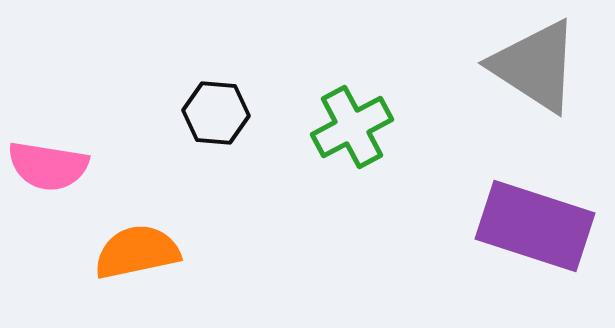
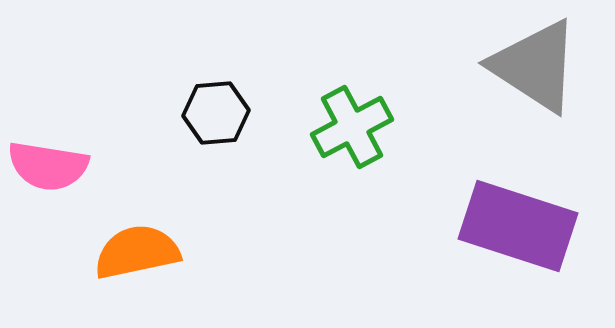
black hexagon: rotated 10 degrees counterclockwise
purple rectangle: moved 17 px left
